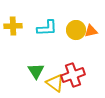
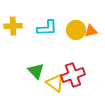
green triangle: rotated 12 degrees counterclockwise
